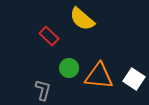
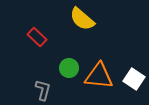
red rectangle: moved 12 px left, 1 px down
